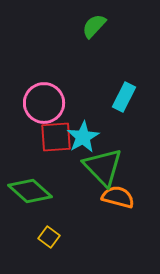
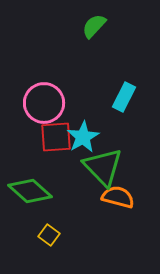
yellow square: moved 2 px up
